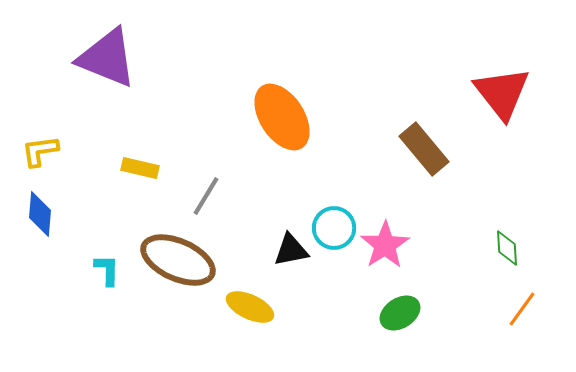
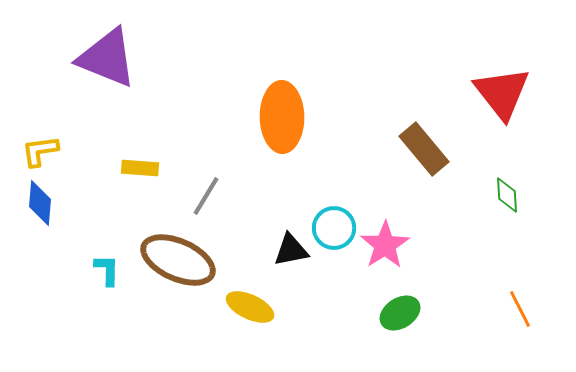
orange ellipse: rotated 32 degrees clockwise
yellow rectangle: rotated 9 degrees counterclockwise
blue diamond: moved 11 px up
green diamond: moved 53 px up
orange line: moved 2 px left; rotated 63 degrees counterclockwise
